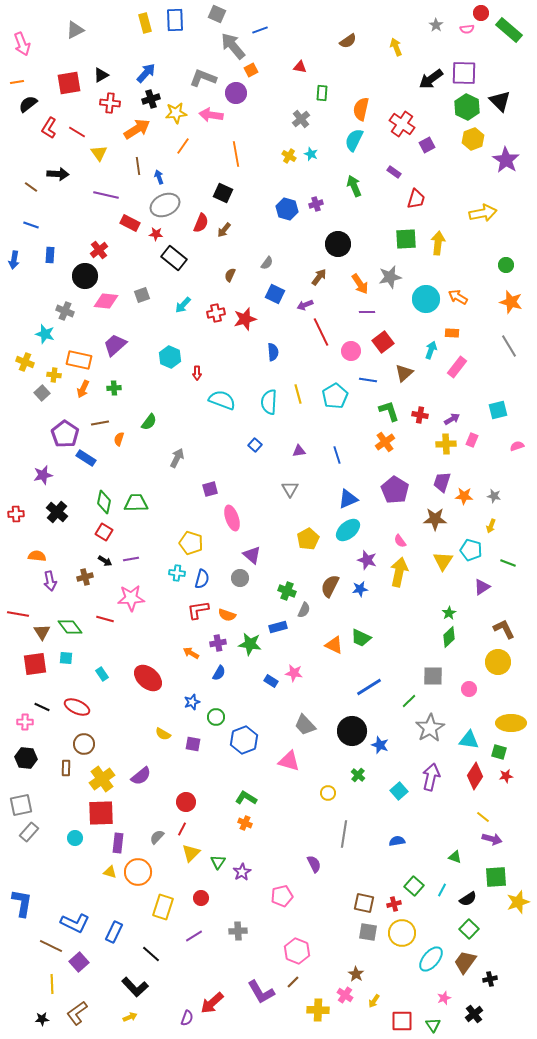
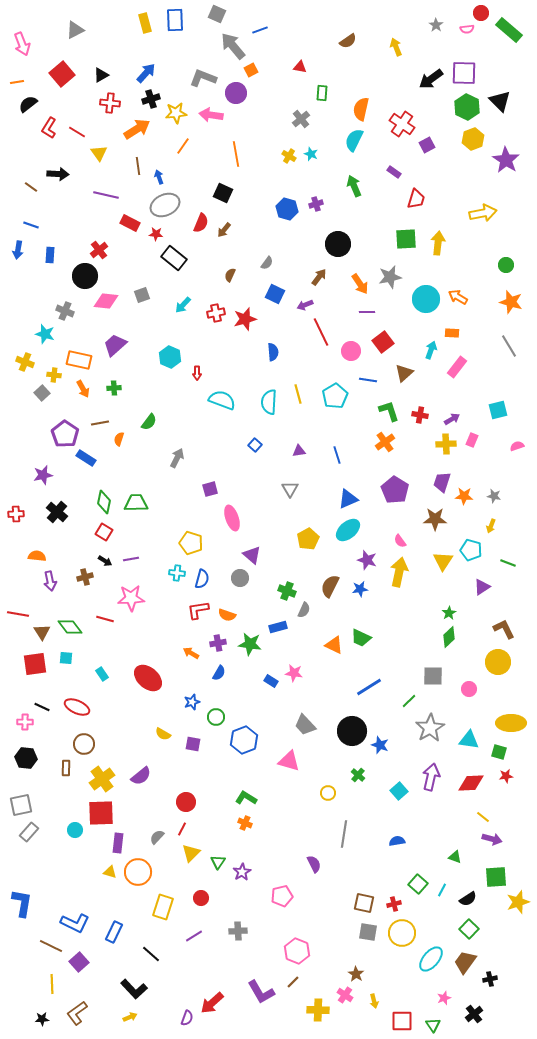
red square at (69, 83): moved 7 px left, 9 px up; rotated 30 degrees counterclockwise
blue arrow at (14, 260): moved 4 px right, 10 px up
orange arrow at (83, 389): rotated 54 degrees counterclockwise
red diamond at (475, 776): moved 4 px left, 7 px down; rotated 56 degrees clockwise
cyan circle at (75, 838): moved 8 px up
green square at (414, 886): moved 4 px right, 2 px up
black L-shape at (135, 987): moved 1 px left, 2 px down
yellow arrow at (374, 1001): rotated 48 degrees counterclockwise
